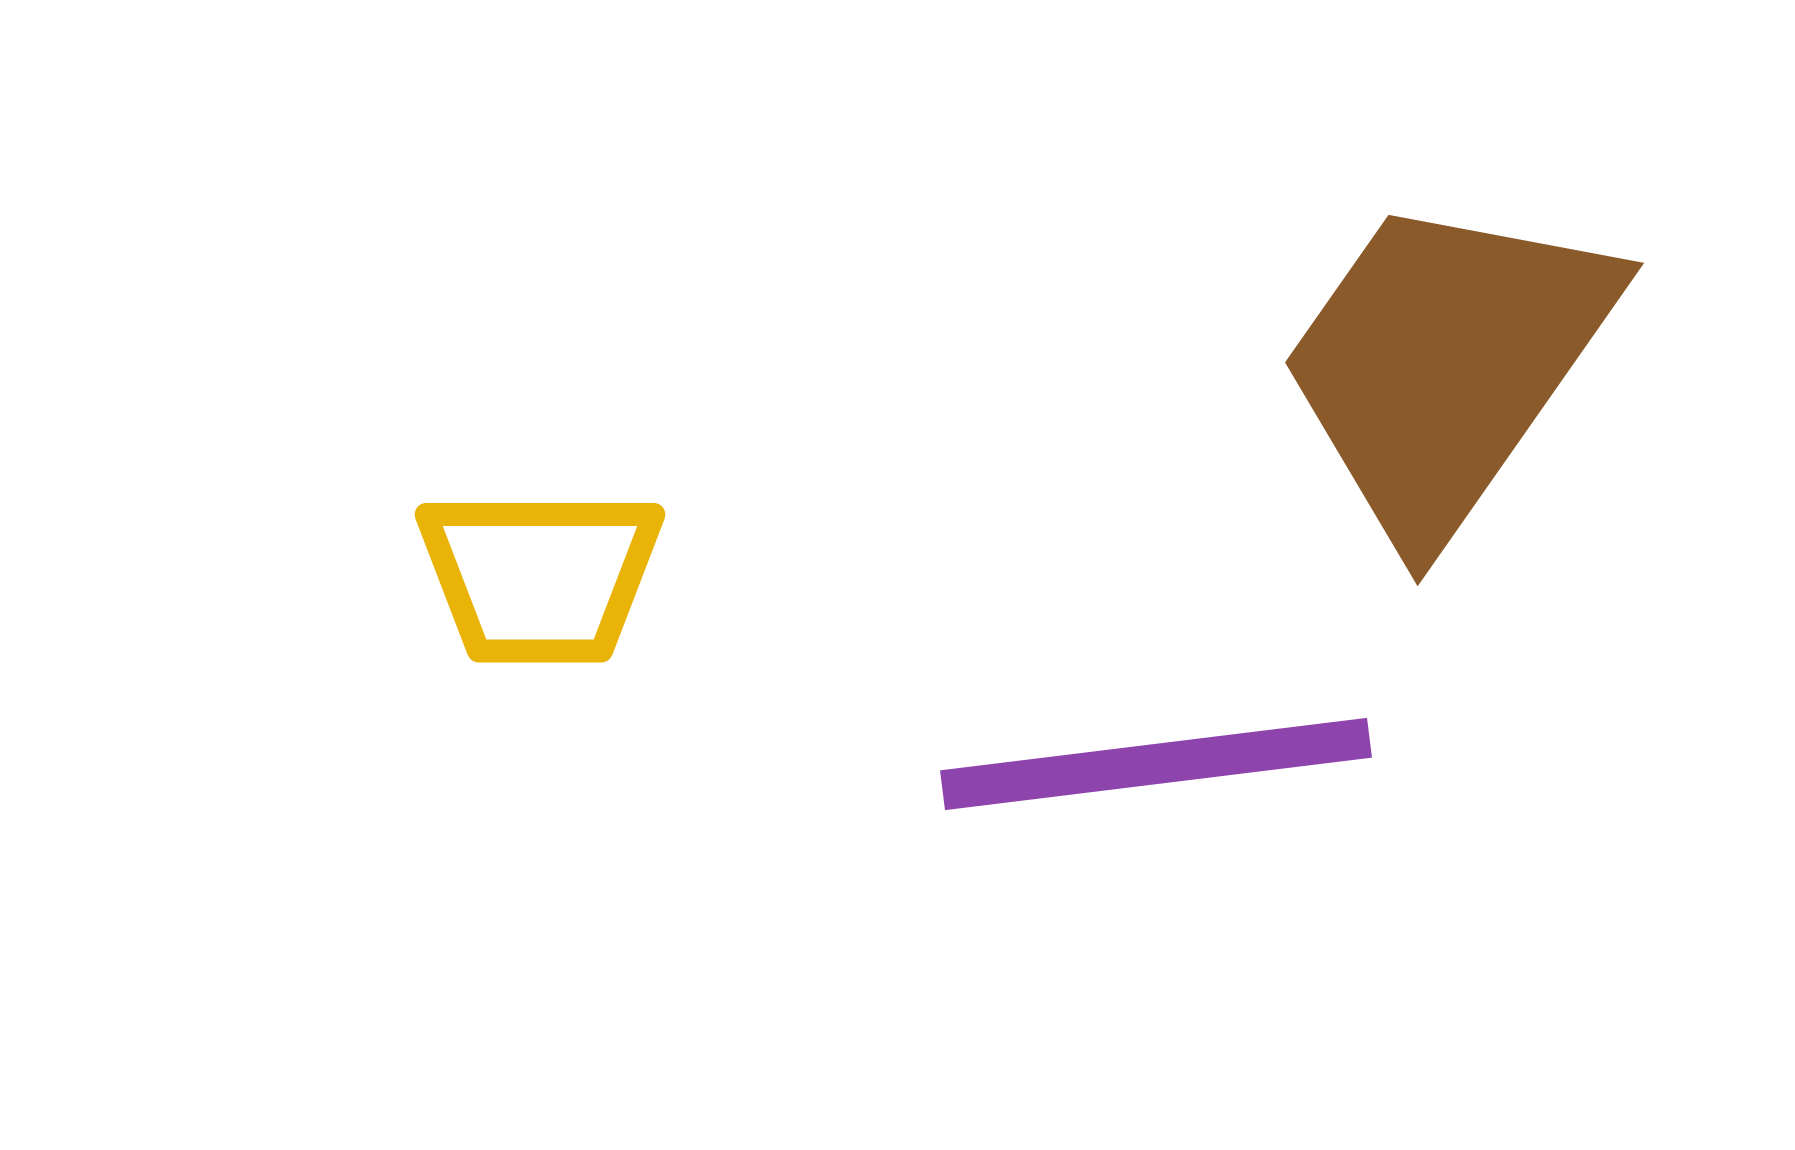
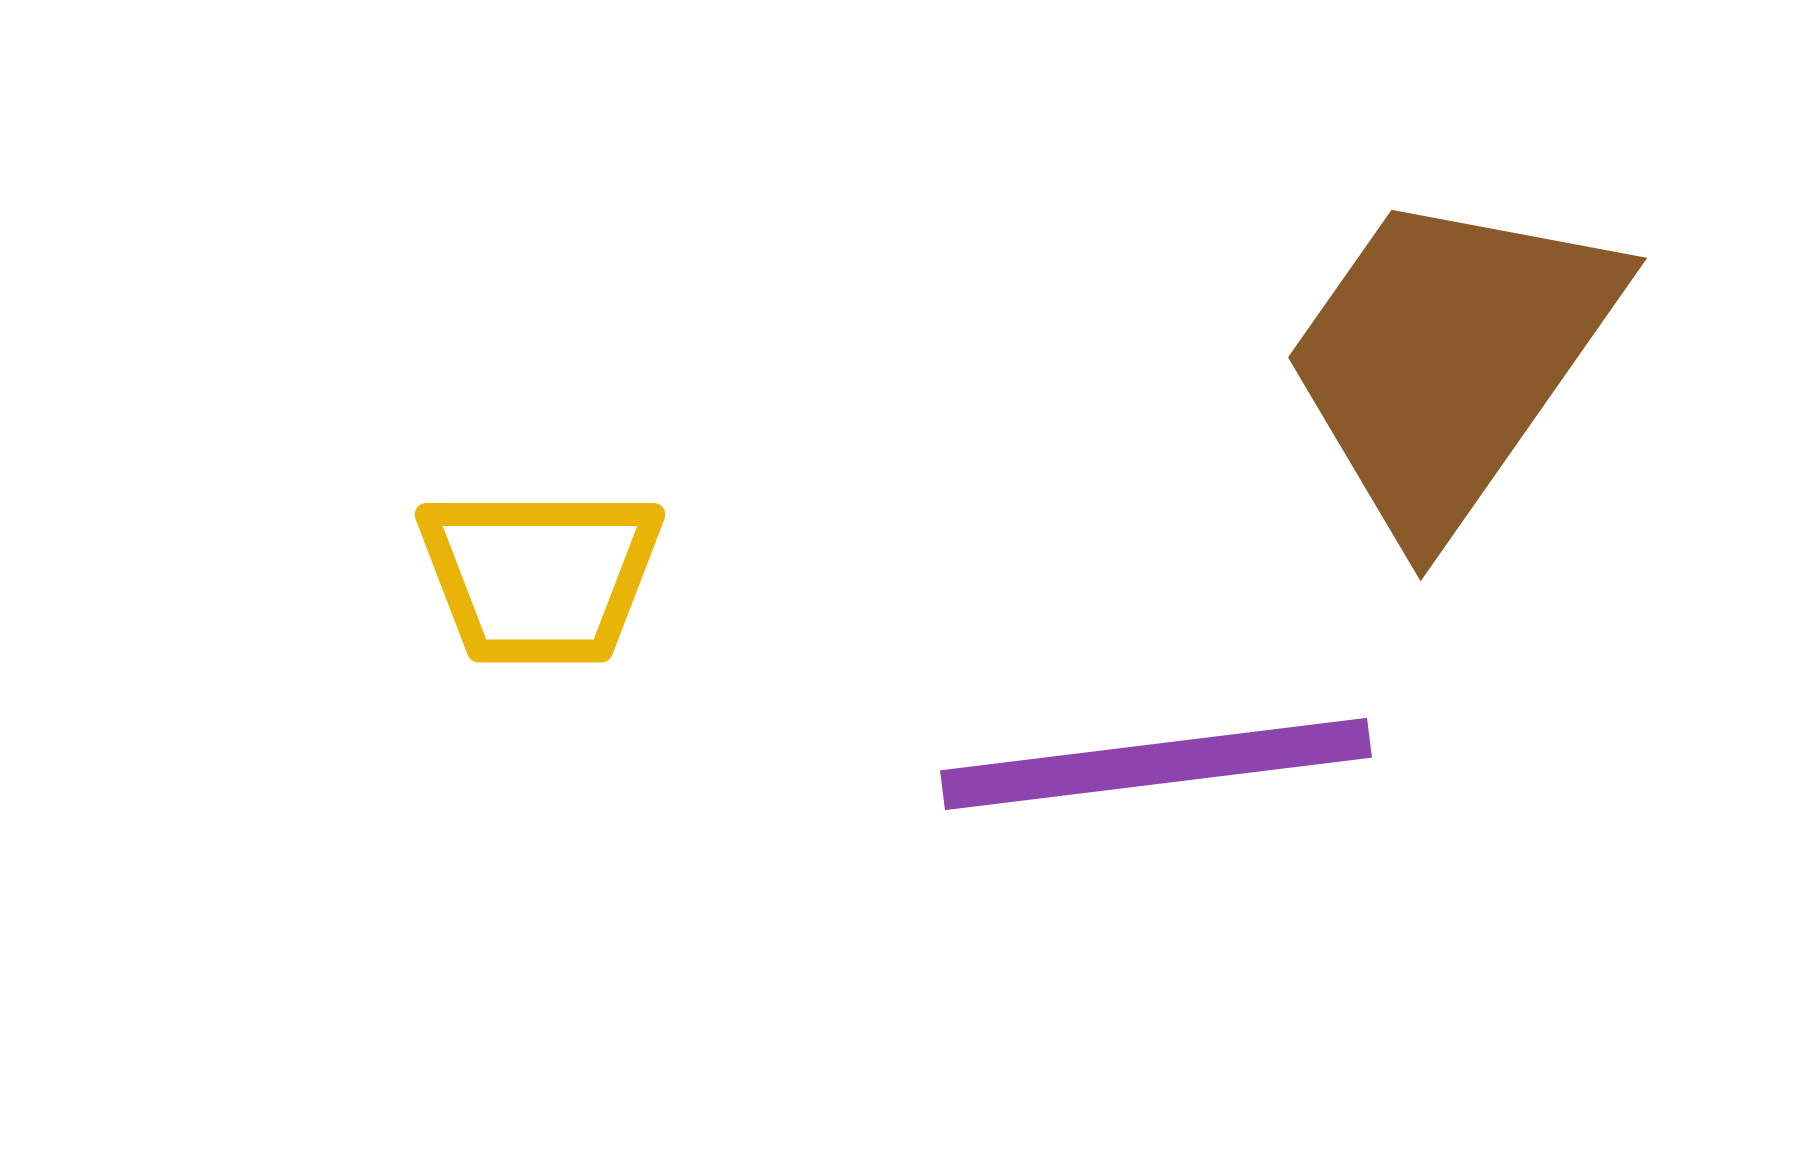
brown trapezoid: moved 3 px right, 5 px up
